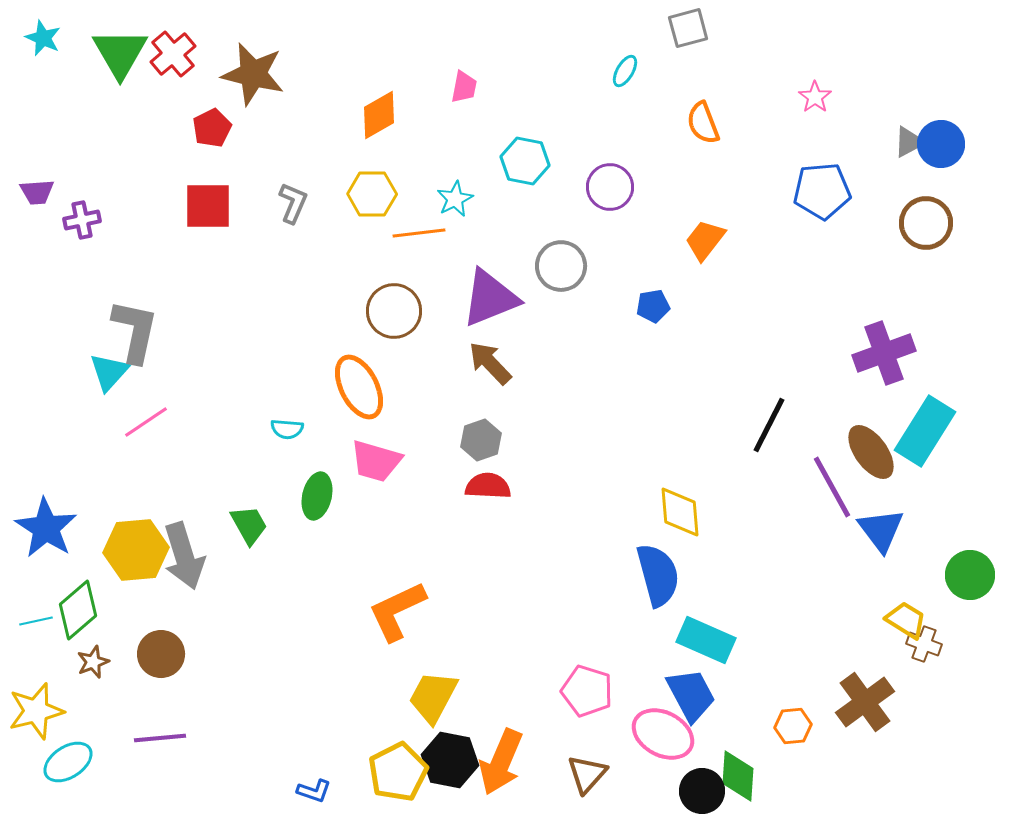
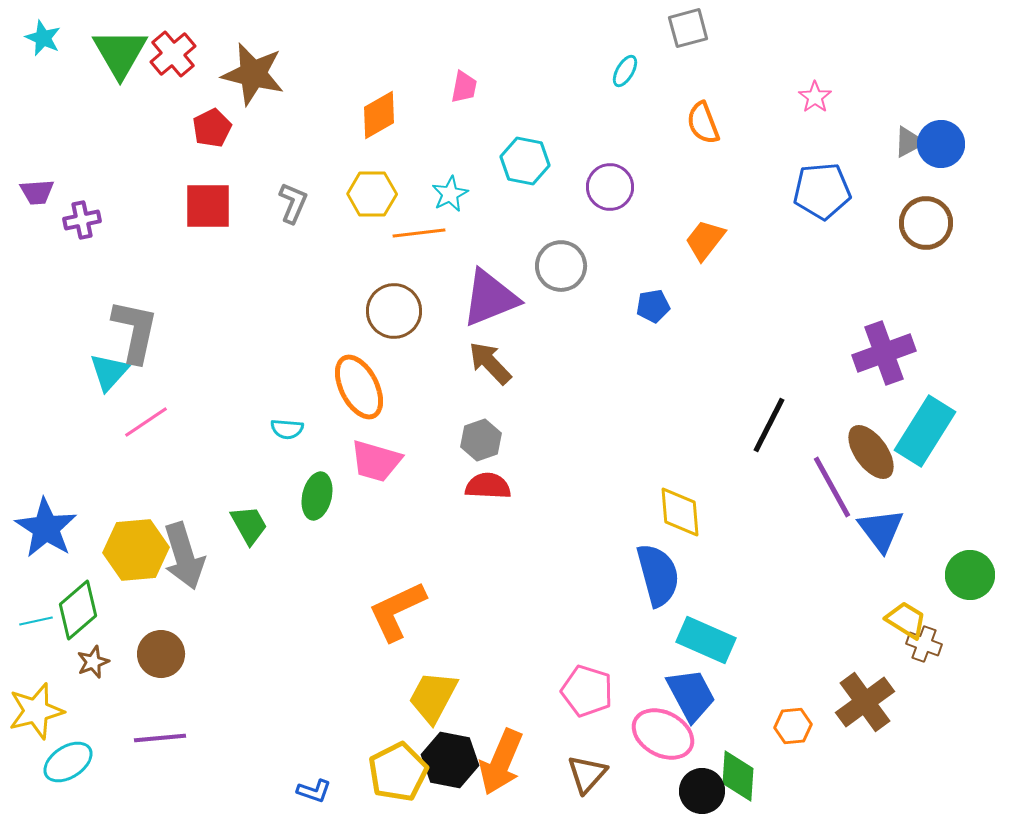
cyan star at (455, 199): moved 5 px left, 5 px up
